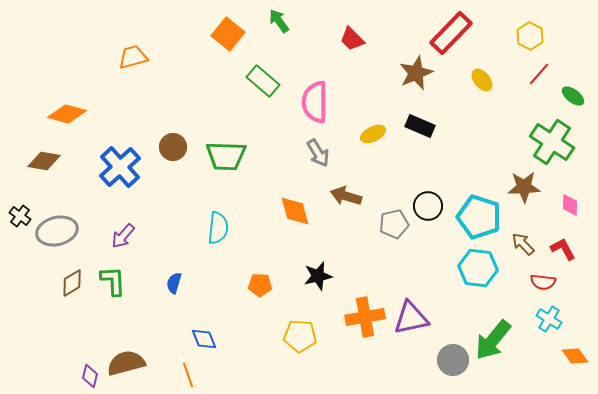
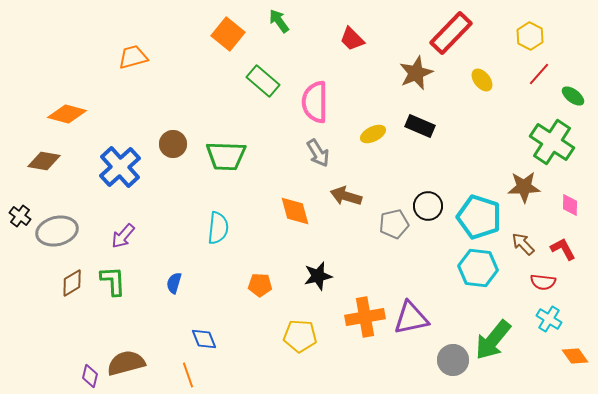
brown circle at (173, 147): moved 3 px up
